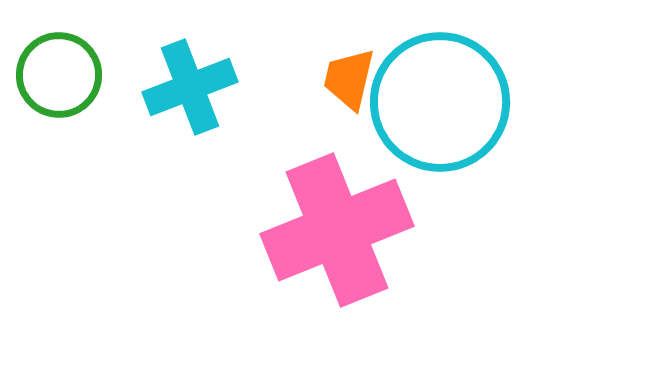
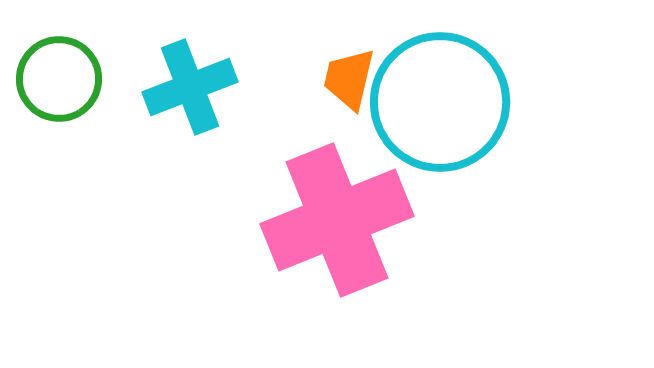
green circle: moved 4 px down
pink cross: moved 10 px up
